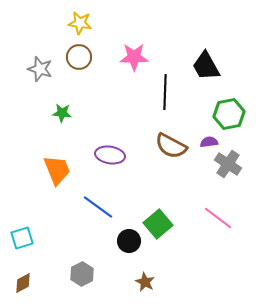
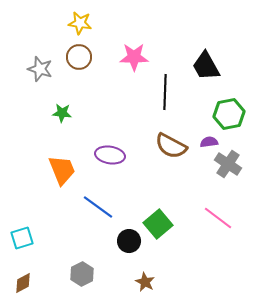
orange trapezoid: moved 5 px right
